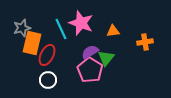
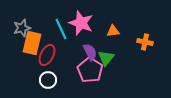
orange cross: rotated 21 degrees clockwise
purple semicircle: rotated 96 degrees clockwise
